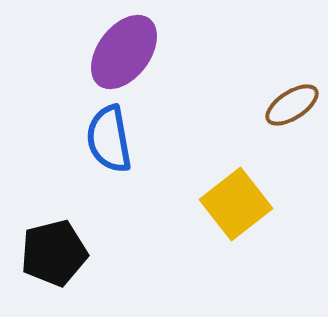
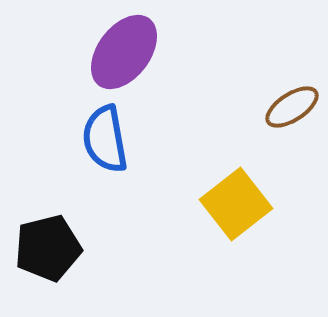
brown ellipse: moved 2 px down
blue semicircle: moved 4 px left
black pentagon: moved 6 px left, 5 px up
